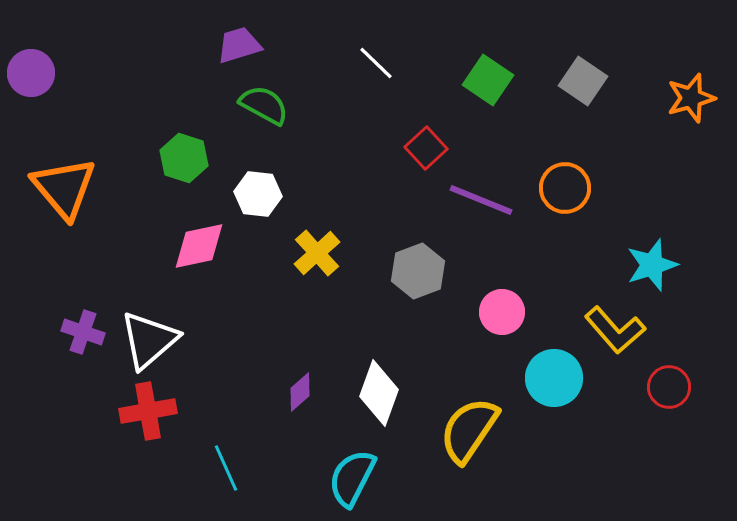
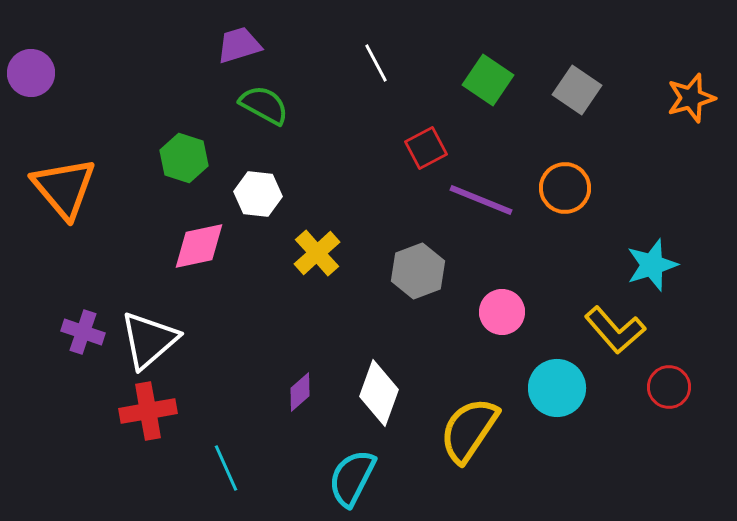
white line: rotated 18 degrees clockwise
gray square: moved 6 px left, 9 px down
red square: rotated 15 degrees clockwise
cyan circle: moved 3 px right, 10 px down
